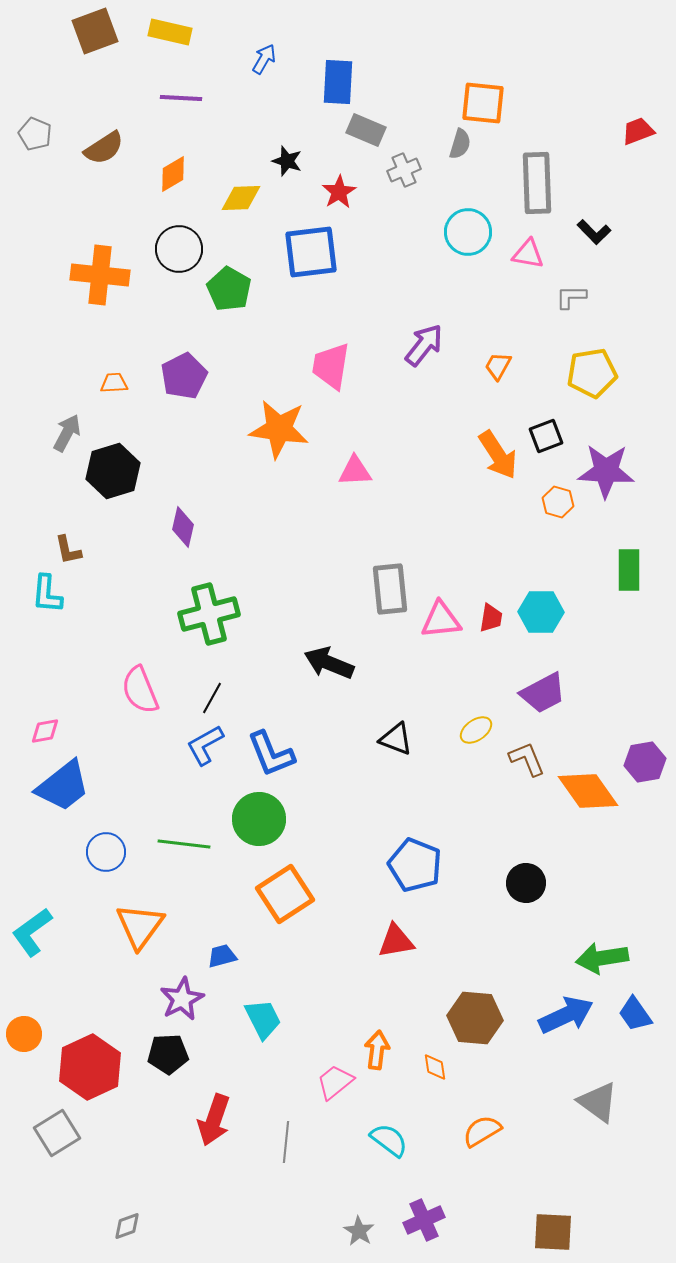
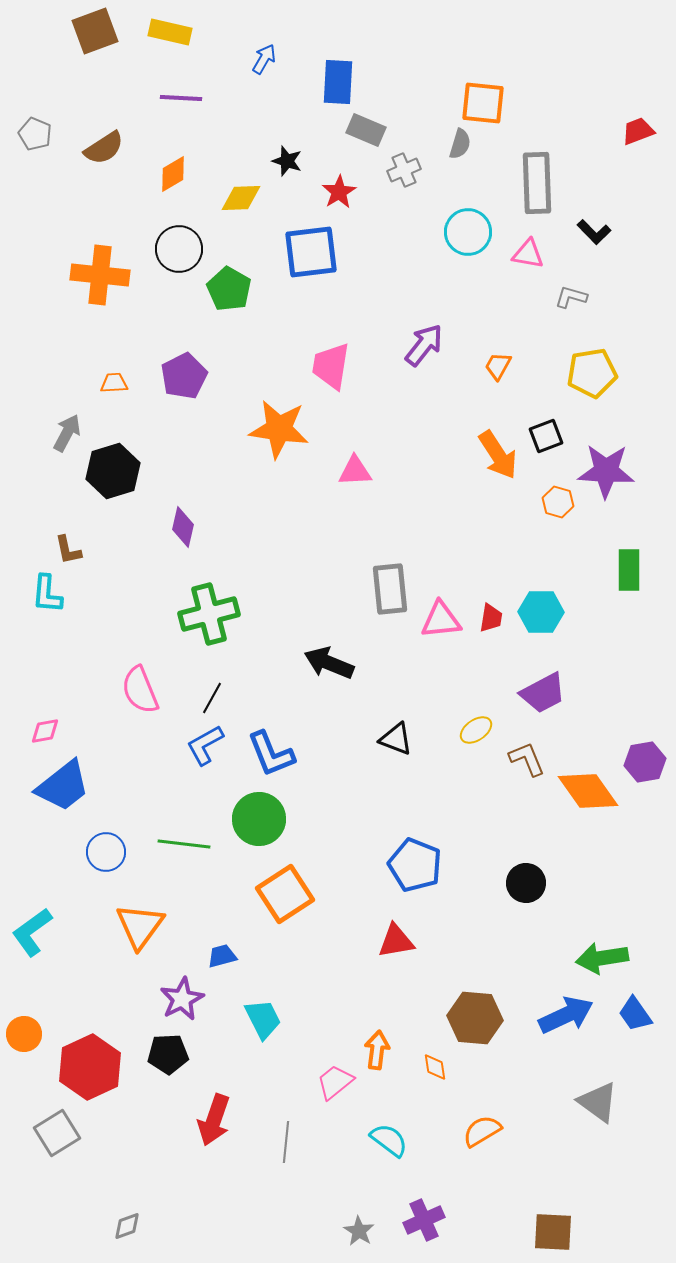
gray L-shape at (571, 297): rotated 16 degrees clockwise
